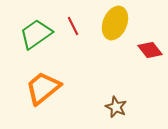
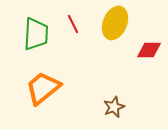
red line: moved 2 px up
green trapezoid: rotated 128 degrees clockwise
red diamond: moved 1 px left; rotated 50 degrees counterclockwise
brown star: moved 2 px left; rotated 25 degrees clockwise
